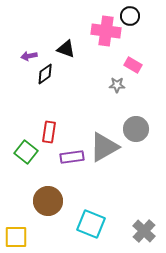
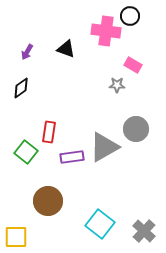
purple arrow: moved 2 px left, 4 px up; rotated 49 degrees counterclockwise
black diamond: moved 24 px left, 14 px down
cyan square: moved 9 px right; rotated 16 degrees clockwise
